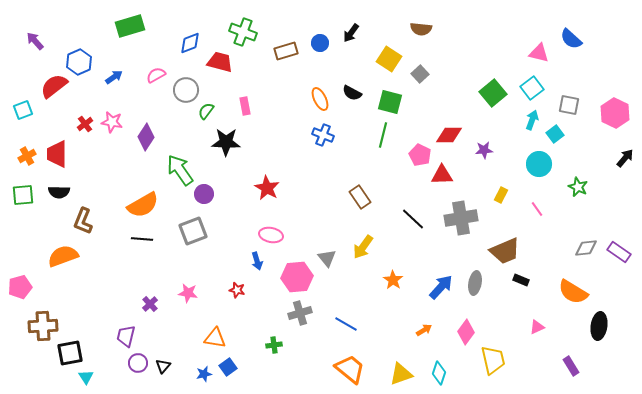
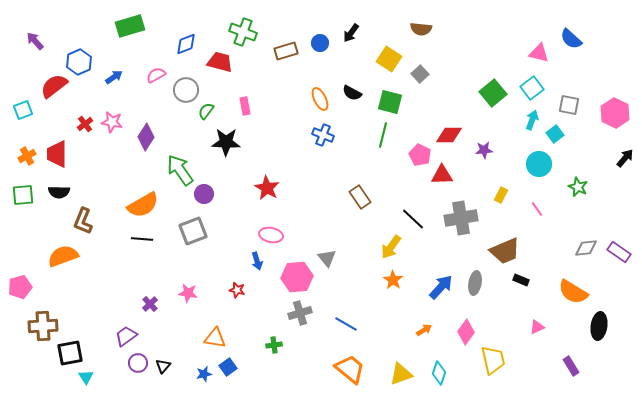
blue diamond at (190, 43): moved 4 px left, 1 px down
yellow arrow at (363, 247): moved 28 px right
purple trapezoid at (126, 336): rotated 40 degrees clockwise
